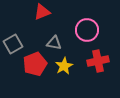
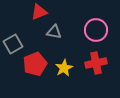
red triangle: moved 3 px left
pink circle: moved 9 px right
gray triangle: moved 11 px up
red cross: moved 2 px left, 2 px down
yellow star: moved 2 px down
